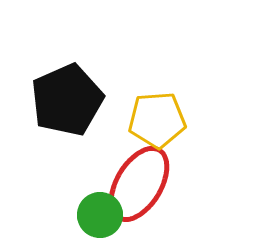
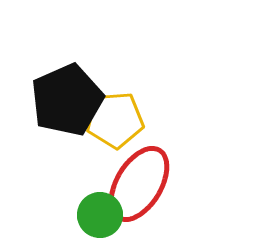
yellow pentagon: moved 42 px left
